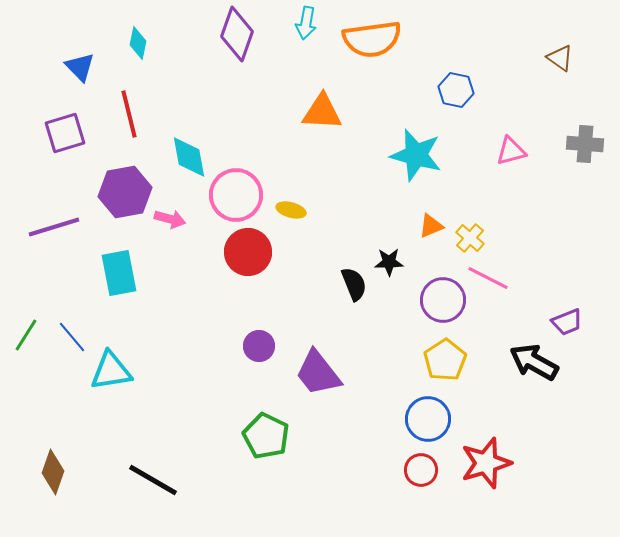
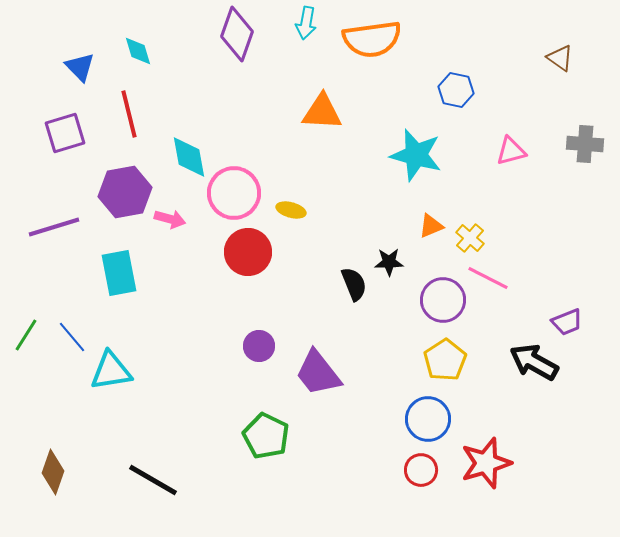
cyan diamond at (138, 43): moved 8 px down; rotated 28 degrees counterclockwise
pink circle at (236, 195): moved 2 px left, 2 px up
